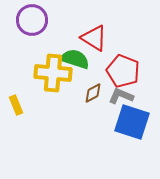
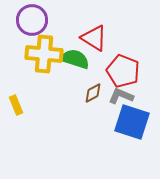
yellow cross: moved 9 px left, 19 px up
